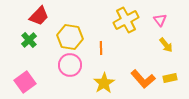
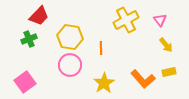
green cross: moved 1 px up; rotated 21 degrees clockwise
yellow rectangle: moved 1 px left, 6 px up
